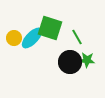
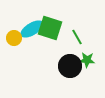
cyan ellipse: moved 9 px up; rotated 15 degrees clockwise
black circle: moved 4 px down
